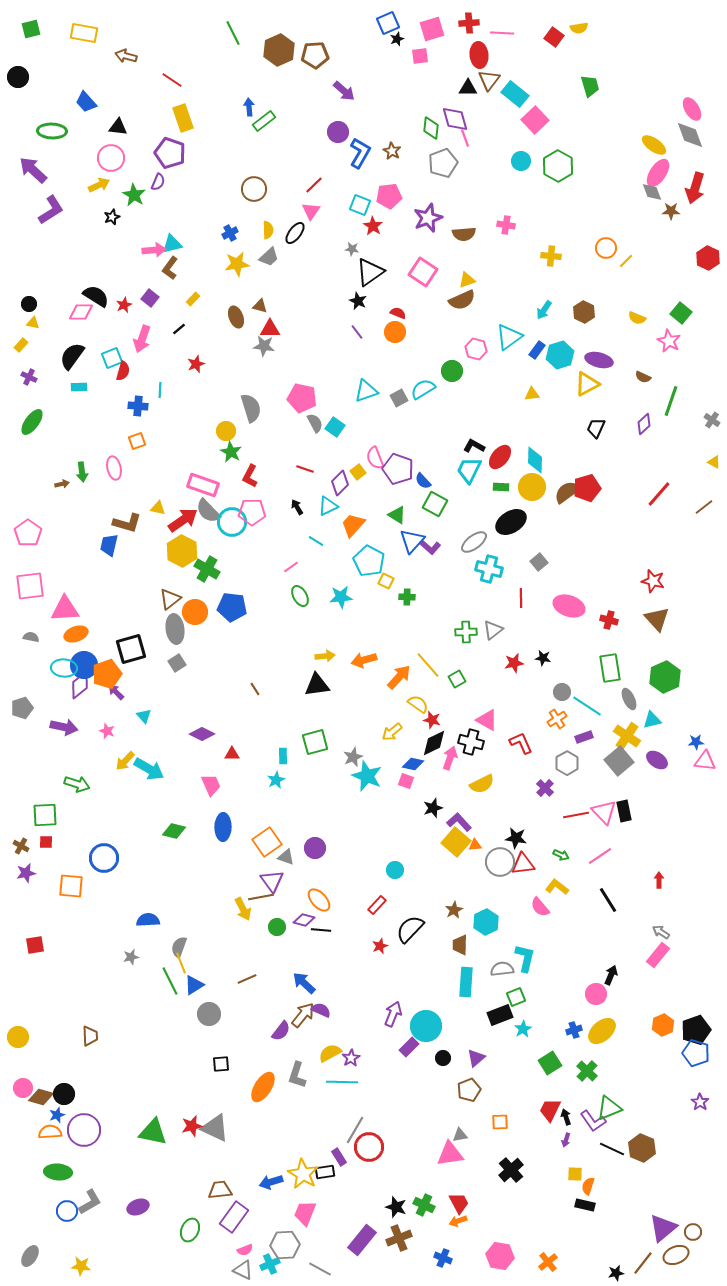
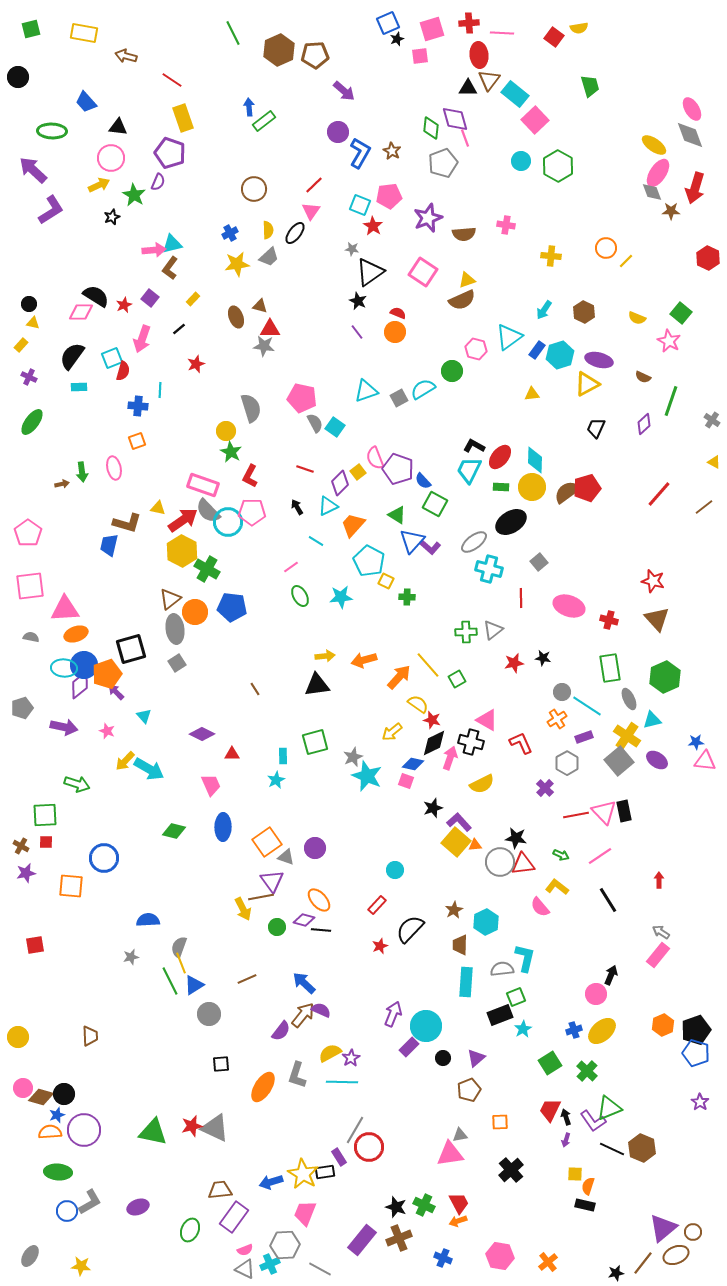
cyan circle at (232, 522): moved 4 px left
gray triangle at (243, 1270): moved 2 px right, 1 px up
